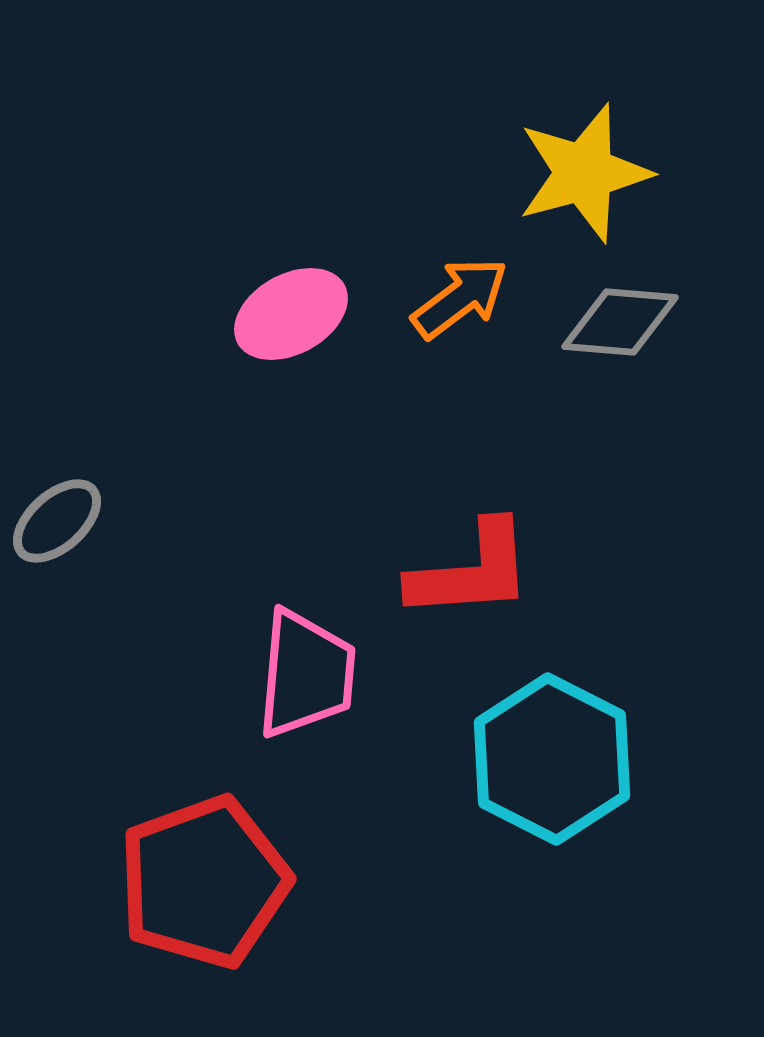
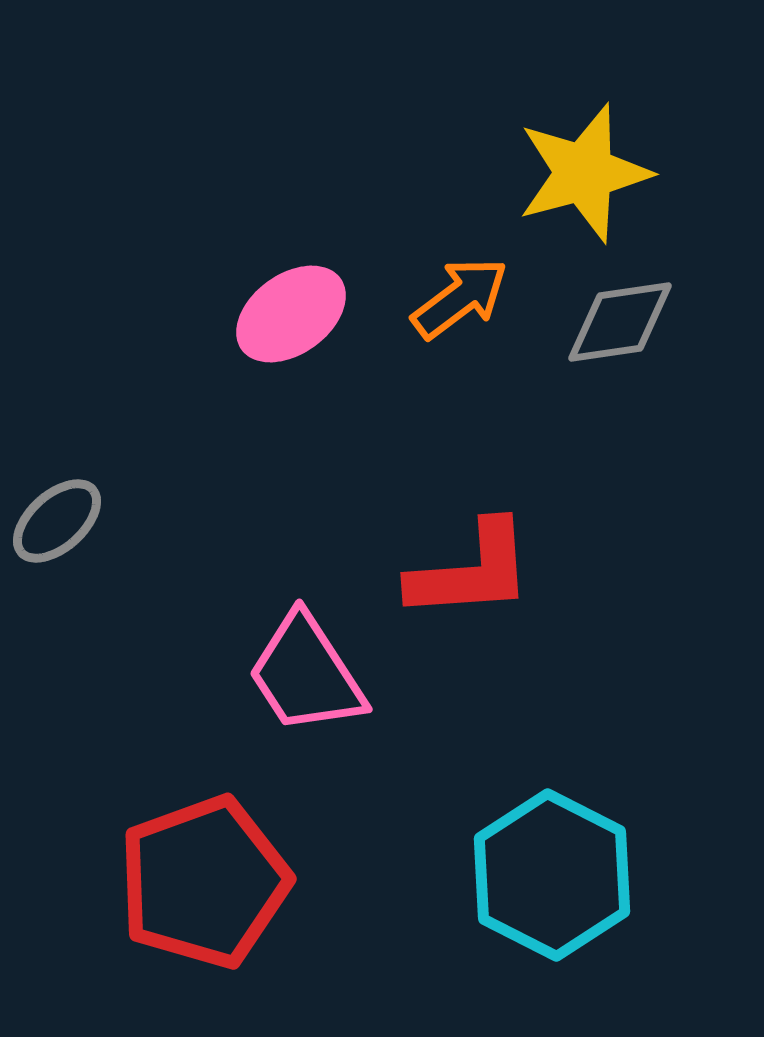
pink ellipse: rotated 7 degrees counterclockwise
gray diamond: rotated 13 degrees counterclockwise
pink trapezoid: rotated 142 degrees clockwise
cyan hexagon: moved 116 px down
